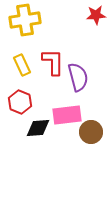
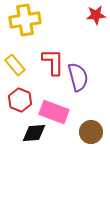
yellow rectangle: moved 7 px left; rotated 15 degrees counterclockwise
red hexagon: moved 2 px up
pink rectangle: moved 13 px left, 3 px up; rotated 28 degrees clockwise
black diamond: moved 4 px left, 5 px down
